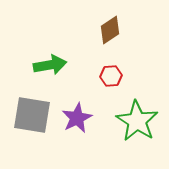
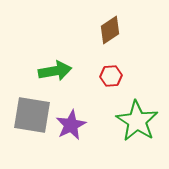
green arrow: moved 5 px right, 6 px down
purple star: moved 6 px left, 7 px down
